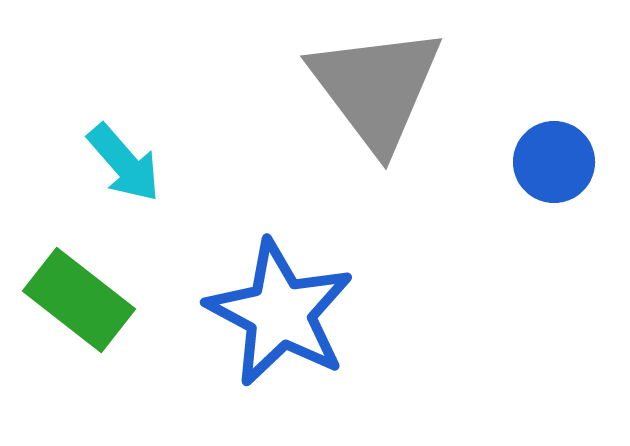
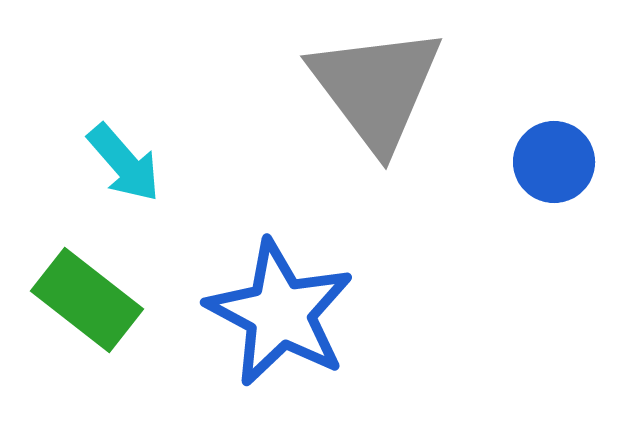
green rectangle: moved 8 px right
